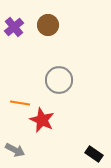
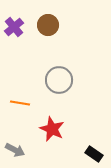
red star: moved 10 px right, 9 px down
